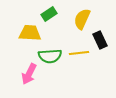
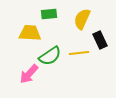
green rectangle: rotated 28 degrees clockwise
green semicircle: rotated 30 degrees counterclockwise
pink arrow: rotated 15 degrees clockwise
